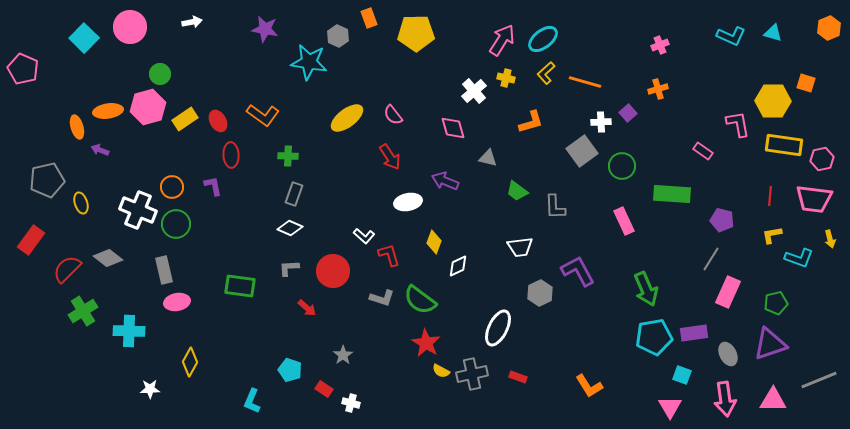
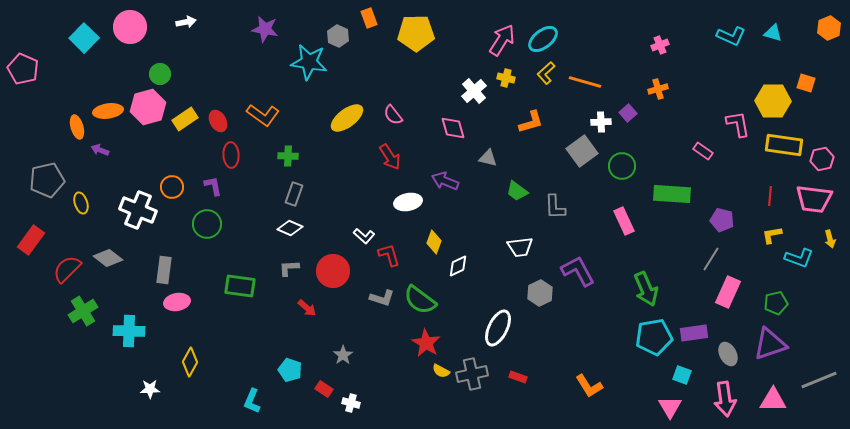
white arrow at (192, 22): moved 6 px left
green circle at (176, 224): moved 31 px right
gray rectangle at (164, 270): rotated 20 degrees clockwise
